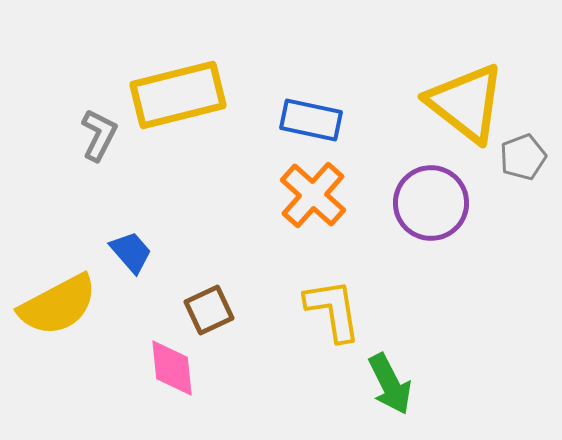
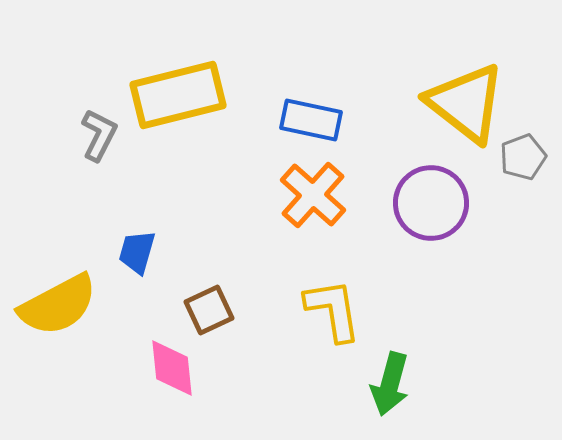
blue trapezoid: moved 6 px right; rotated 123 degrees counterclockwise
green arrow: rotated 42 degrees clockwise
